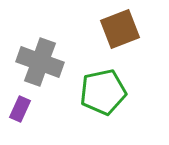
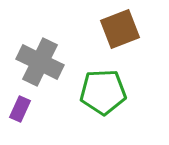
gray cross: rotated 6 degrees clockwise
green pentagon: rotated 9 degrees clockwise
